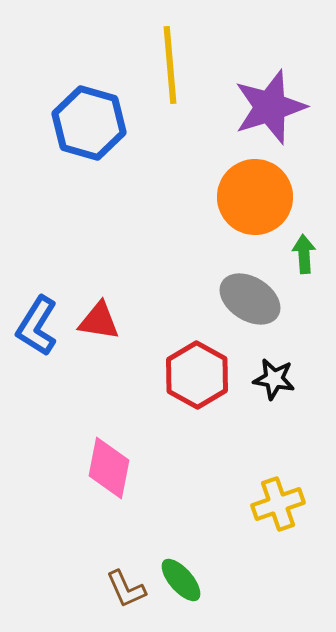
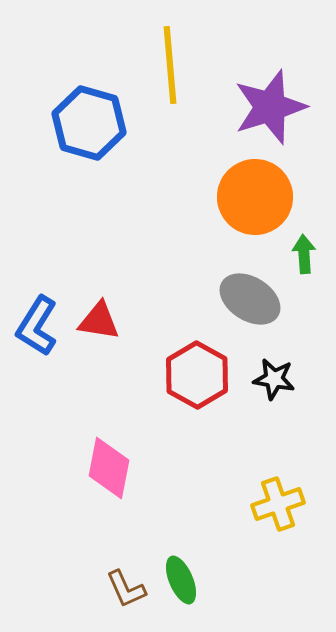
green ellipse: rotated 18 degrees clockwise
